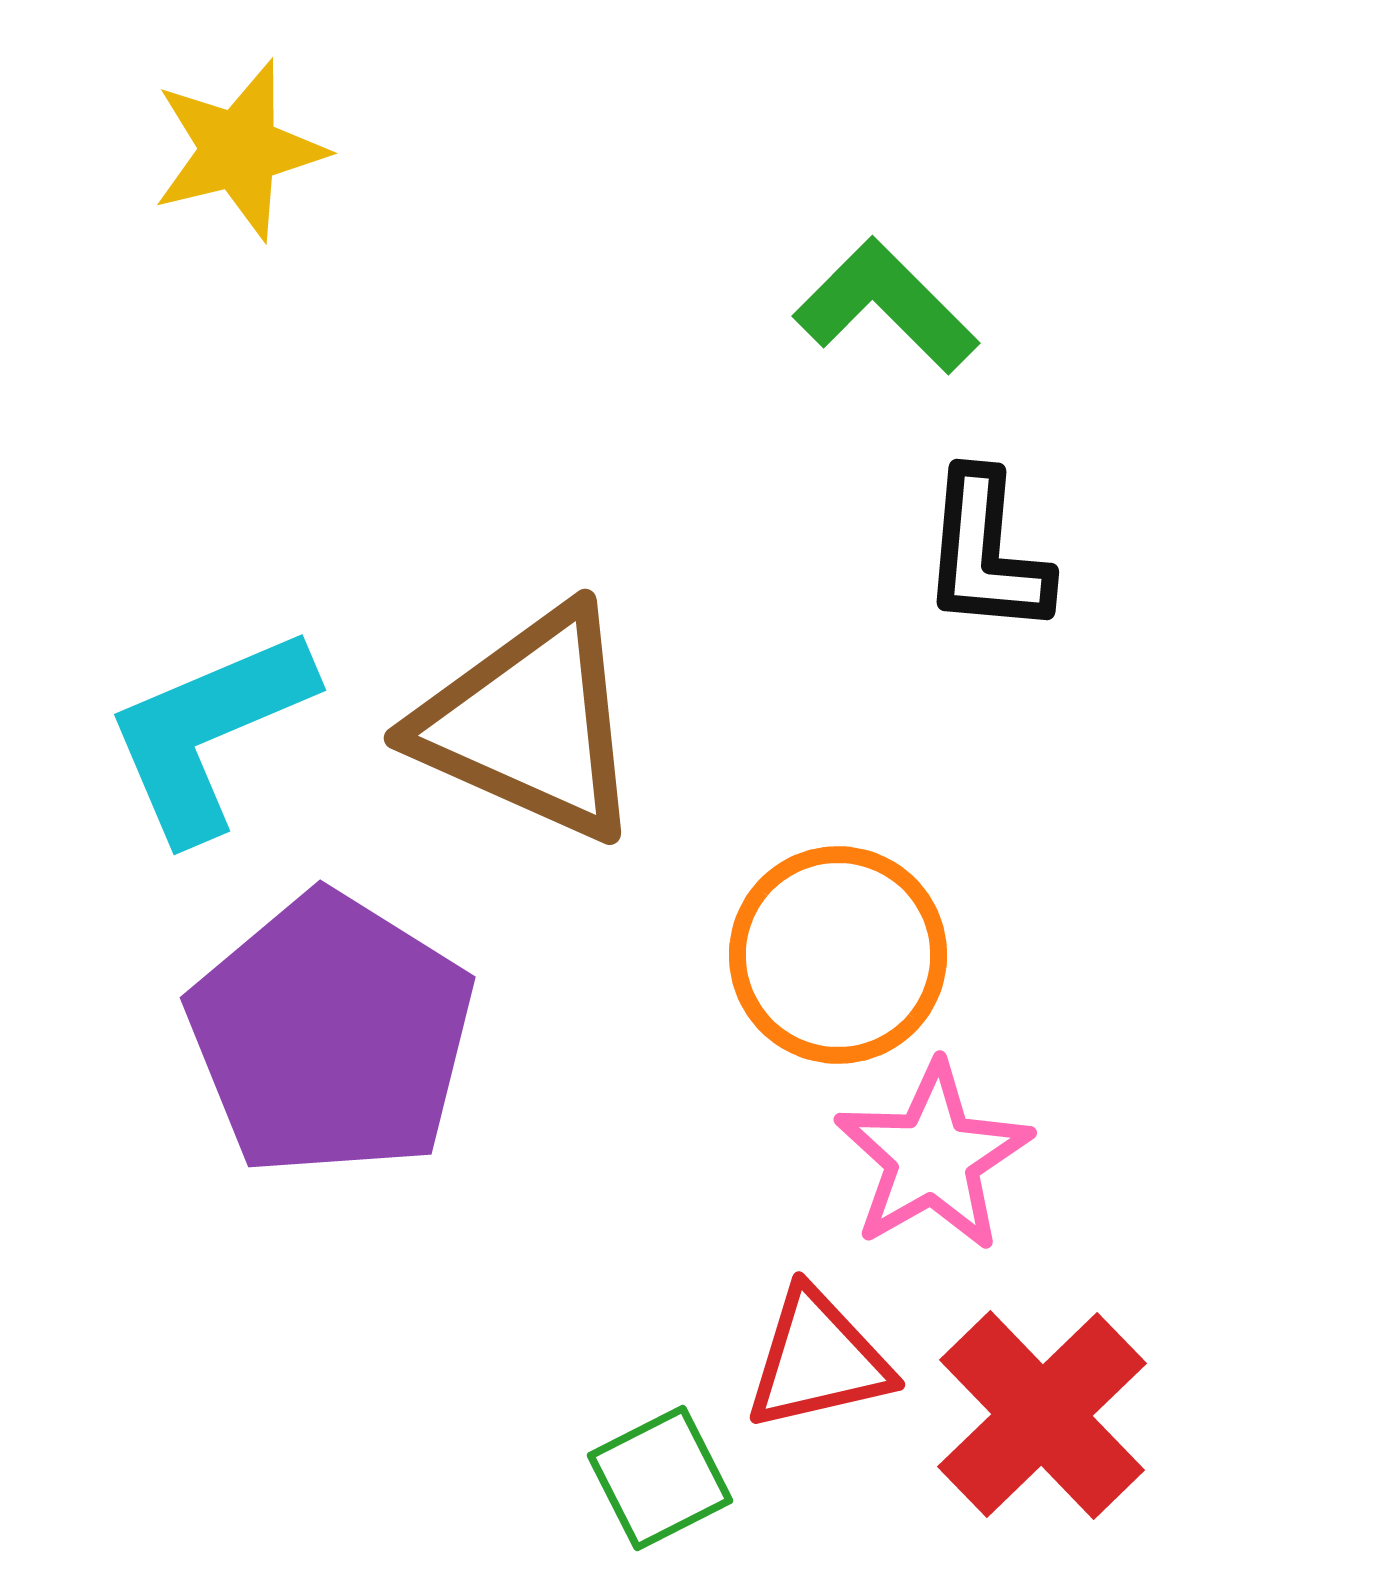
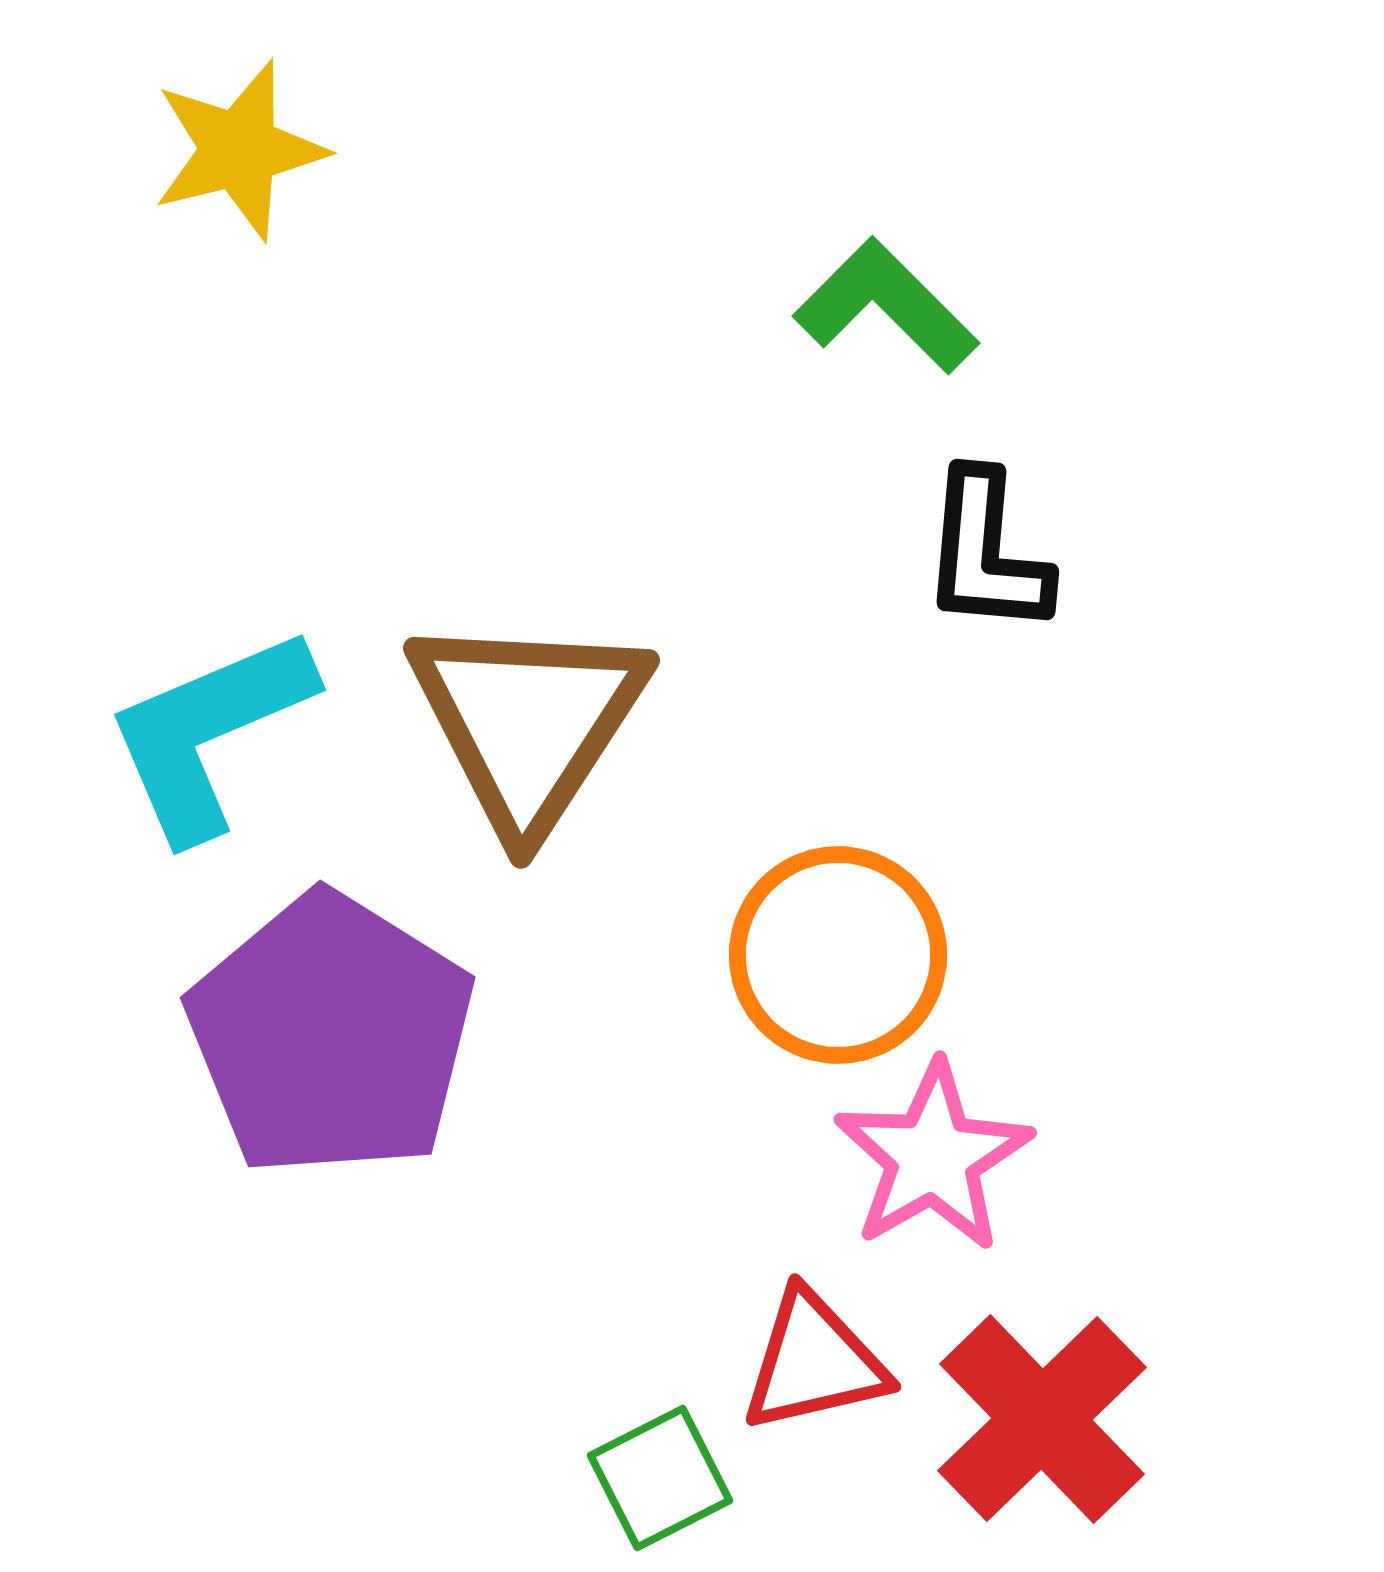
brown triangle: moved 2 px left, 2 px up; rotated 39 degrees clockwise
red triangle: moved 4 px left, 2 px down
red cross: moved 4 px down
